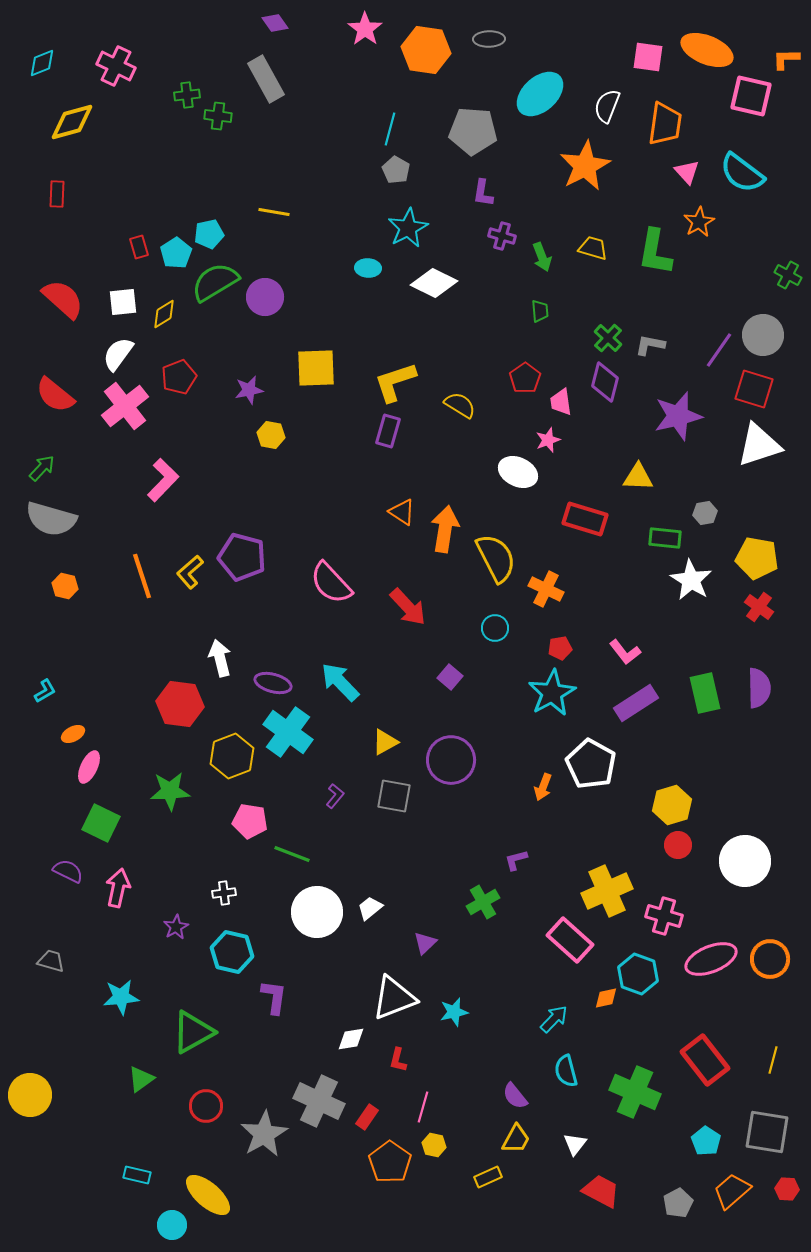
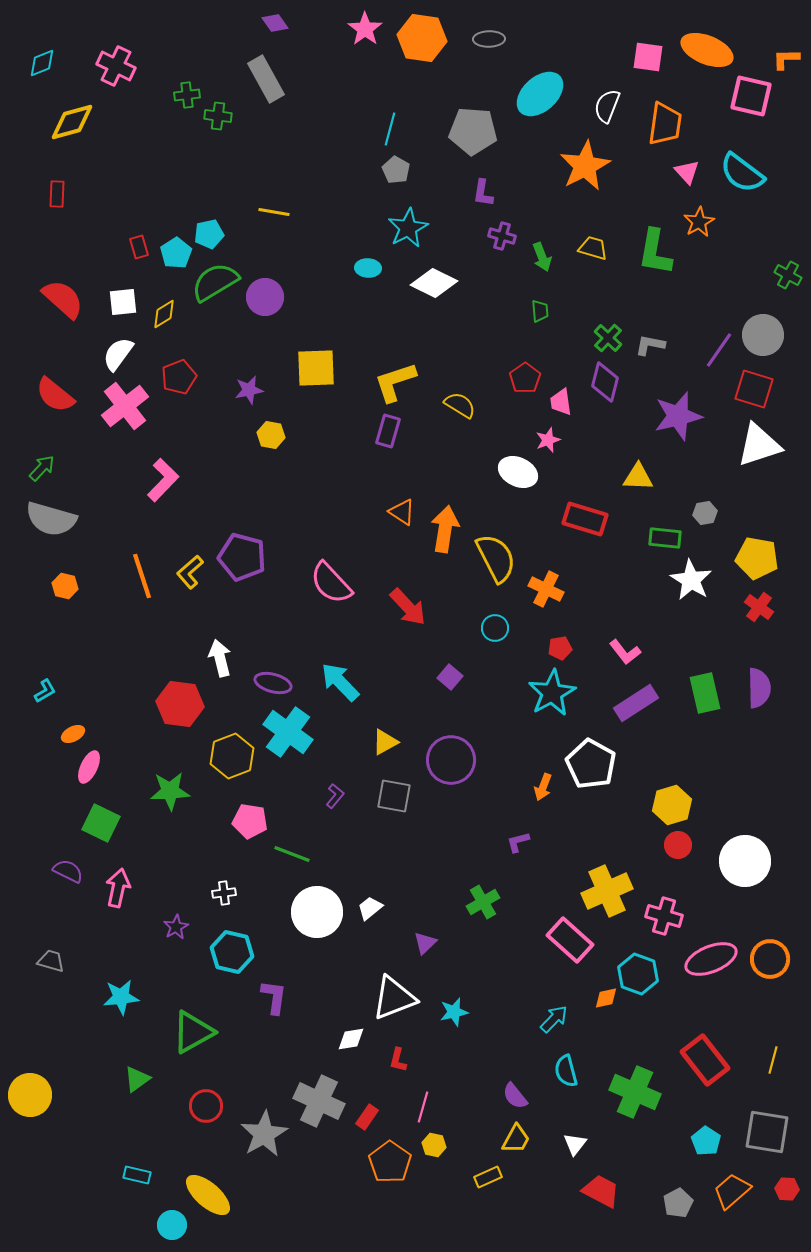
orange hexagon at (426, 50): moved 4 px left, 12 px up
purple L-shape at (516, 860): moved 2 px right, 18 px up
green triangle at (141, 1079): moved 4 px left
